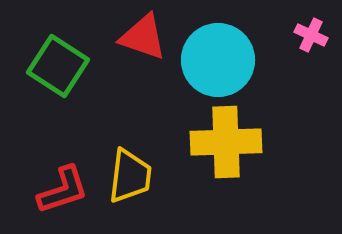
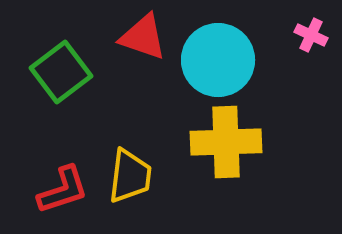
green square: moved 3 px right, 6 px down; rotated 20 degrees clockwise
